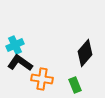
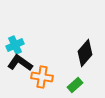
orange cross: moved 2 px up
green rectangle: rotated 70 degrees clockwise
